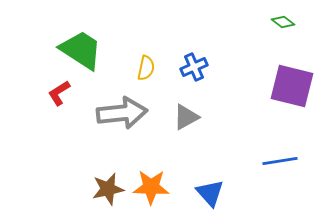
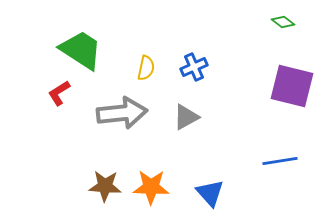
brown star: moved 3 px left, 3 px up; rotated 16 degrees clockwise
